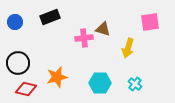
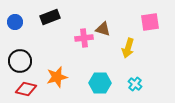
black circle: moved 2 px right, 2 px up
